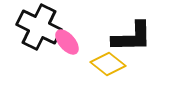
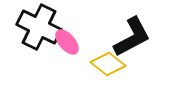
black L-shape: rotated 27 degrees counterclockwise
